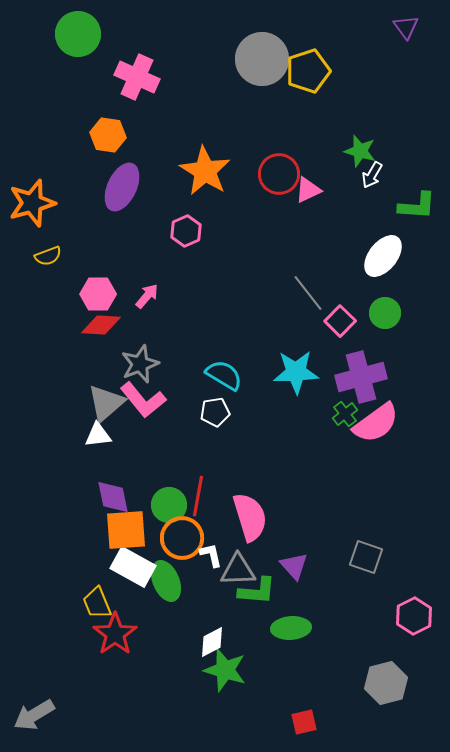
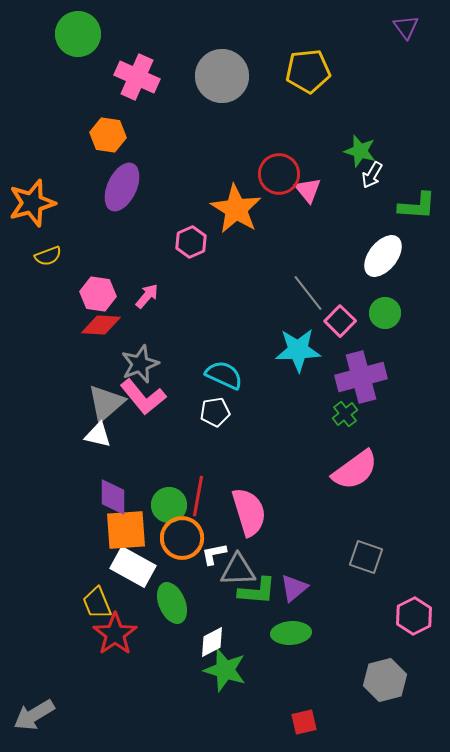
gray circle at (262, 59): moved 40 px left, 17 px down
yellow pentagon at (308, 71): rotated 12 degrees clockwise
orange star at (205, 171): moved 31 px right, 38 px down
pink triangle at (308, 190): rotated 44 degrees counterclockwise
pink hexagon at (186, 231): moved 5 px right, 11 px down
pink hexagon at (98, 294): rotated 8 degrees clockwise
cyan star at (296, 372): moved 2 px right, 22 px up
cyan semicircle at (224, 375): rotated 6 degrees counterclockwise
pink L-shape at (143, 400): moved 3 px up
pink semicircle at (376, 423): moved 21 px left, 47 px down
white triangle at (98, 435): rotated 20 degrees clockwise
purple diamond at (113, 497): rotated 12 degrees clockwise
pink semicircle at (250, 517): moved 1 px left, 5 px up
white L-shape at (211, 555): moved 3 px right, 1 px up; rotated 88 degrees counterclockwise
purple triangle at (294, 566): moved 22 px down; rotated 32 degrees clockwise
green ellipse at (166, 581): moved 6 px right, 22 px down
green ellipse at (291, 628): moved 5 px down
gray hexagon at (386, 683): moved 1 px left, 3 px up
